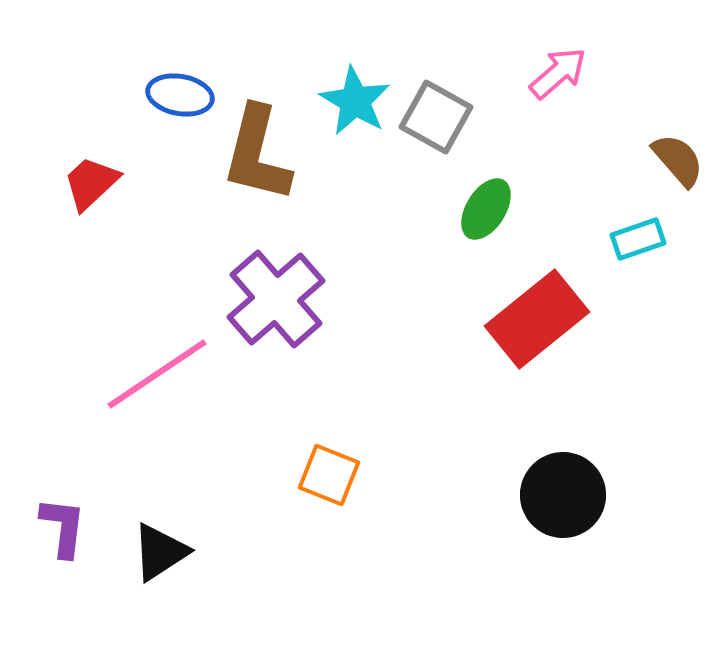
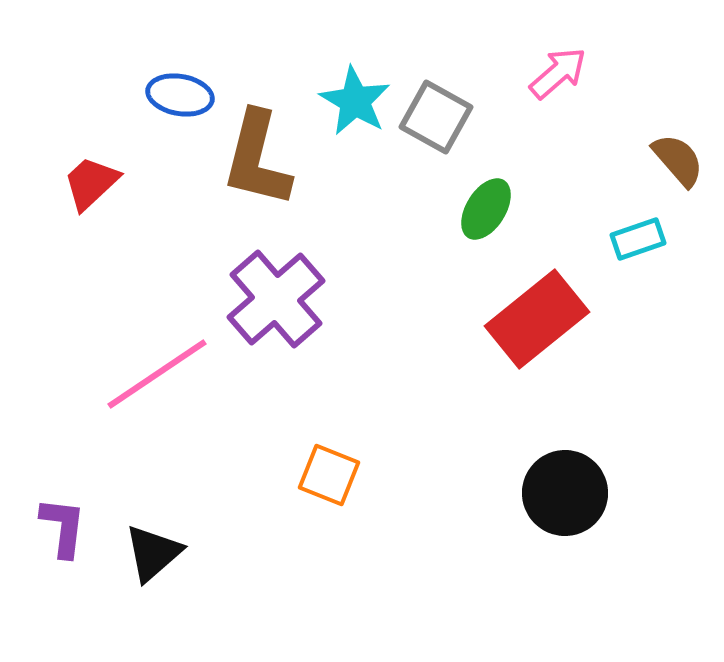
brown L-shape: moved 5 px down
black circle: moved 2 px right, 2 px up
black triangle: moved 7 px left, 1 px down; rotated 8 degrees counterclockwise
